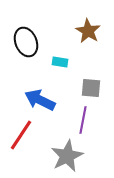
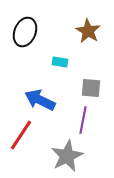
black ellipse: moved 1 px left, 10 px up; rotated 44 degrees clockwise
